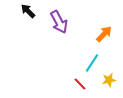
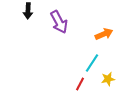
black arrow: rotated 133 degrees counterclockwise
orange arrow: rotated 24 degrees clockwise
yellow star: moved 1 px left, 1 px up
red line: rotated 72 degrees clockwise
